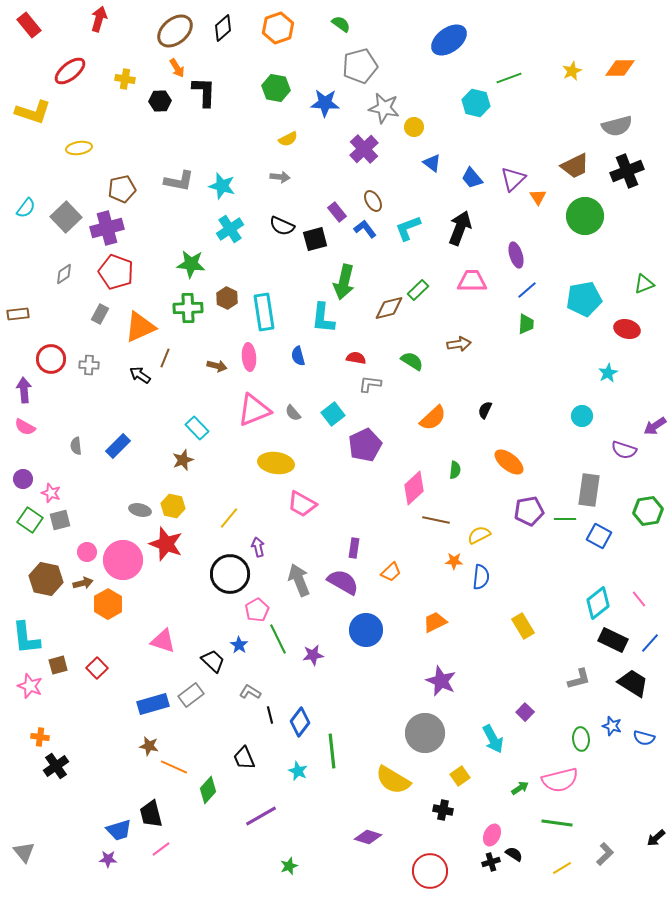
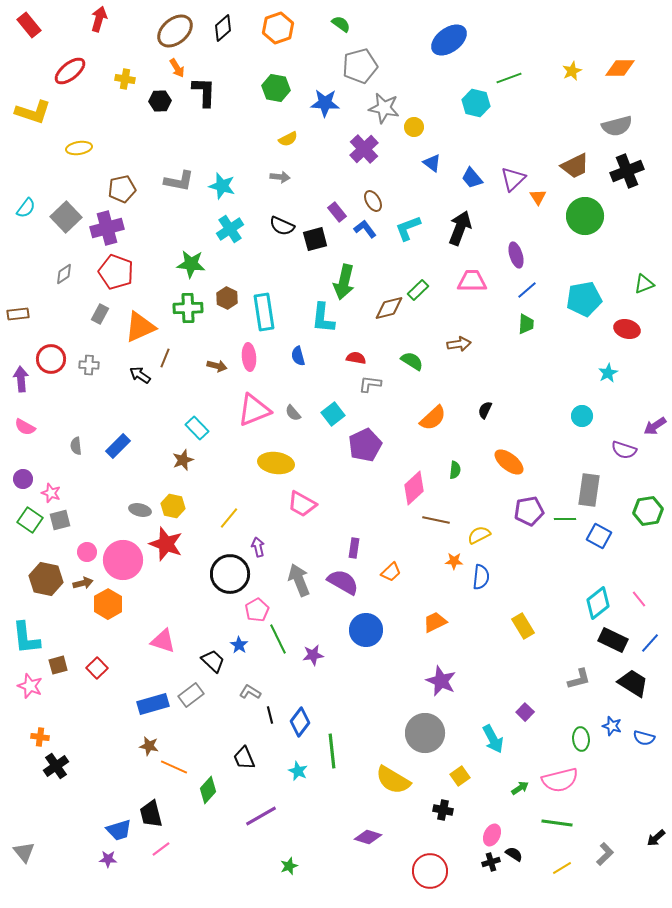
purple arrow at (24, 390): moved 3 px left, 11 px up
